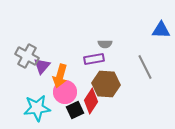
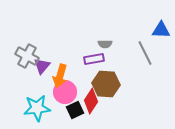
gray line: moved 14 px up
